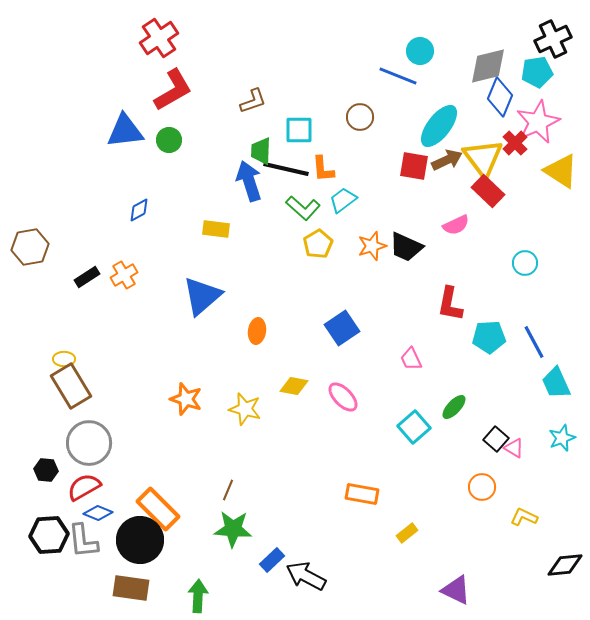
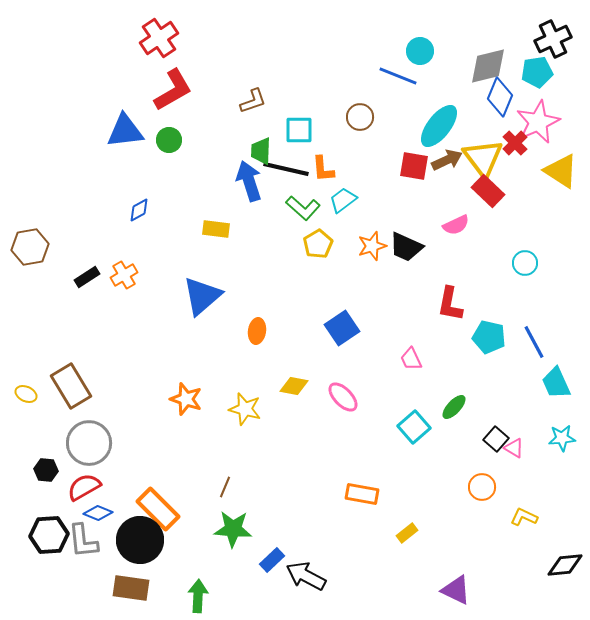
cyan pentagon at (489, 337): rotated 16 degrees clockwise
yellow ellipse at (64, 359): moved 38 px left, 35 px down; rotated 25 degrees clockwise
cyan star at (562, 438): rotated 16 degrees clockwise
brown line at (228, 490): moved 3 px left, 3 px up
